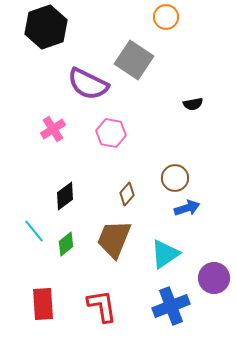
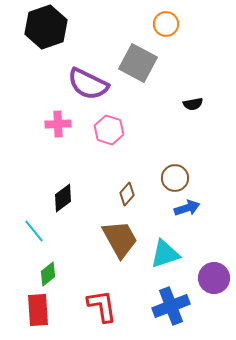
orange circle: moved 7 px down
gray square: moved 4 px right, 3 px down; rotated 6 degrees counterclockwise
pink cross: moved 5 px right, 5 px up; rotated 30 degrees clockwise
pink hexagon: moved 2 px left, 3 px up; rotated 8 degrees clockwise
black diamond: moved 2 px left, 2 px down
brown trapezoid: moved 6 px right; rotated 129 degrees clockwise
green diamond: moved 18 px left, 30 px down
cyan triangle: rotated 16 degrees clockwise
red rectangle: moved 5 px left, 6 px down
